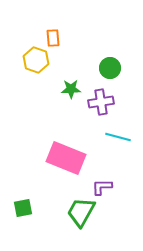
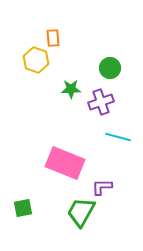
purple cross: rotated 10 degrees counterclockwise
pink rectangle: moved 1 px left, 5 px down
